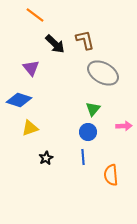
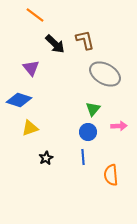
gray ellipse: moved 2 px right, 1 px down
pink arrow: moved 5 px left
